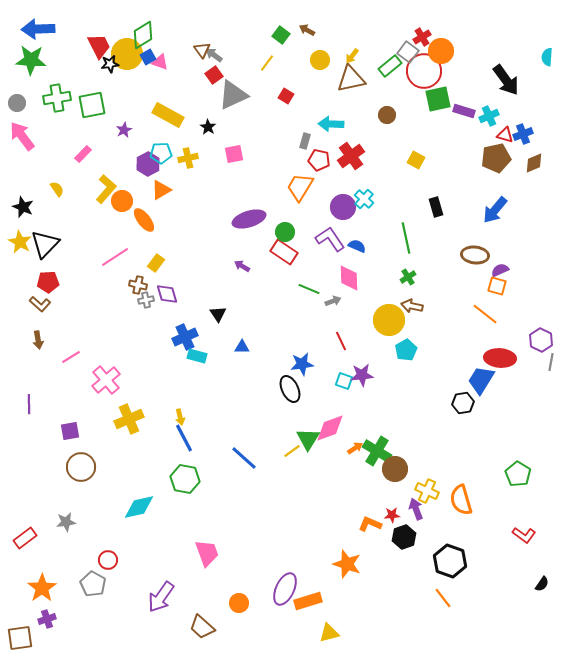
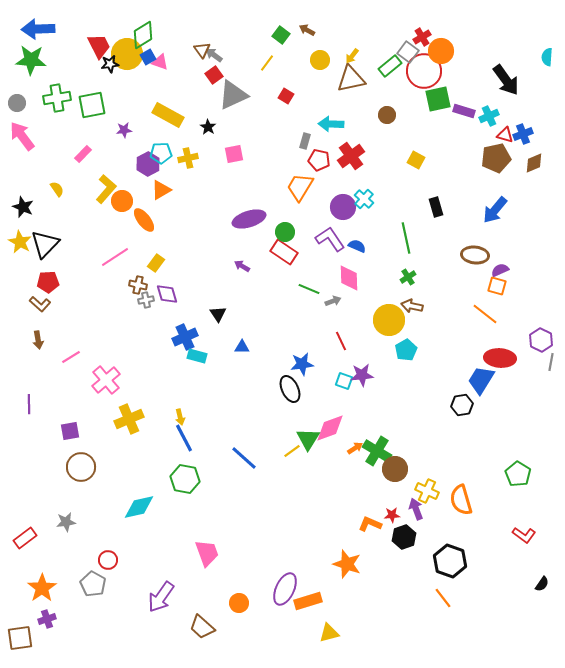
purple star at (124, 130): rotated 21 degrees clockwise
black hexagon at (463, 403): moved 1 px left, 2 px down
